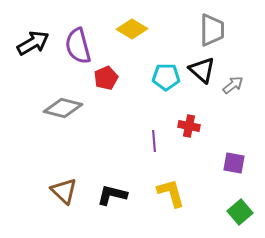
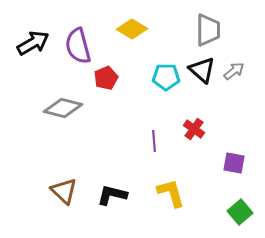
gray trapezoid: moved 4 px left
gray arrow: moved 1 px right, 14 px up
red cross: moved 5 px right, 3 px down; rotated 25 degrees clockwise
